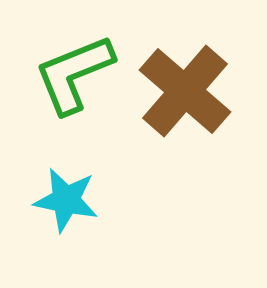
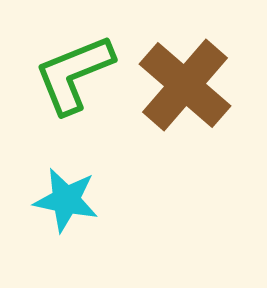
brown cross: moved 6 px up
